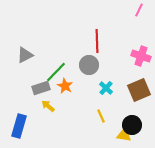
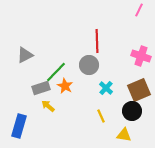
black circle: moved 14 px up
